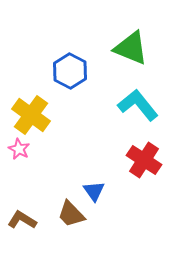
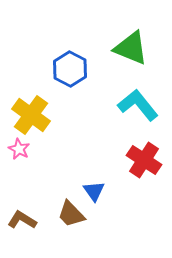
blue hexagon: moved 2 px up
